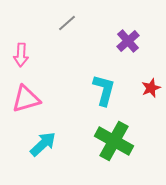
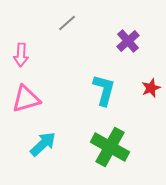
green cross: moved 4 px left, 6 px down
